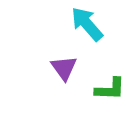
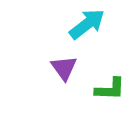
cyan arrow: rotated 93 degrees clockwise
